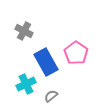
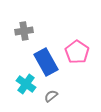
gray cross: rotated 36 degrees counterclockwise
pink pentagon: moved 1 px right, 1 px up
cyan cross: rotated 30 degrees counterclockwise
